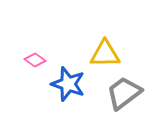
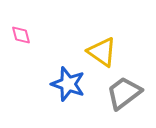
yellow triangle: moved 3 px left, 2 px up; rotated 36 degrees clockwise
pink diamond: moved 14 px left, 25 px up; rotated 40 degrees clockwise
